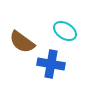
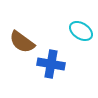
cyan ellipse: moved 16 px right
